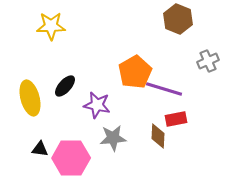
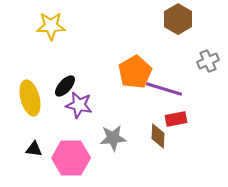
brown hexagon: rotated 8 degrees clockwise
purple star: moved 18 px left
black triangle: moved 6 px left
